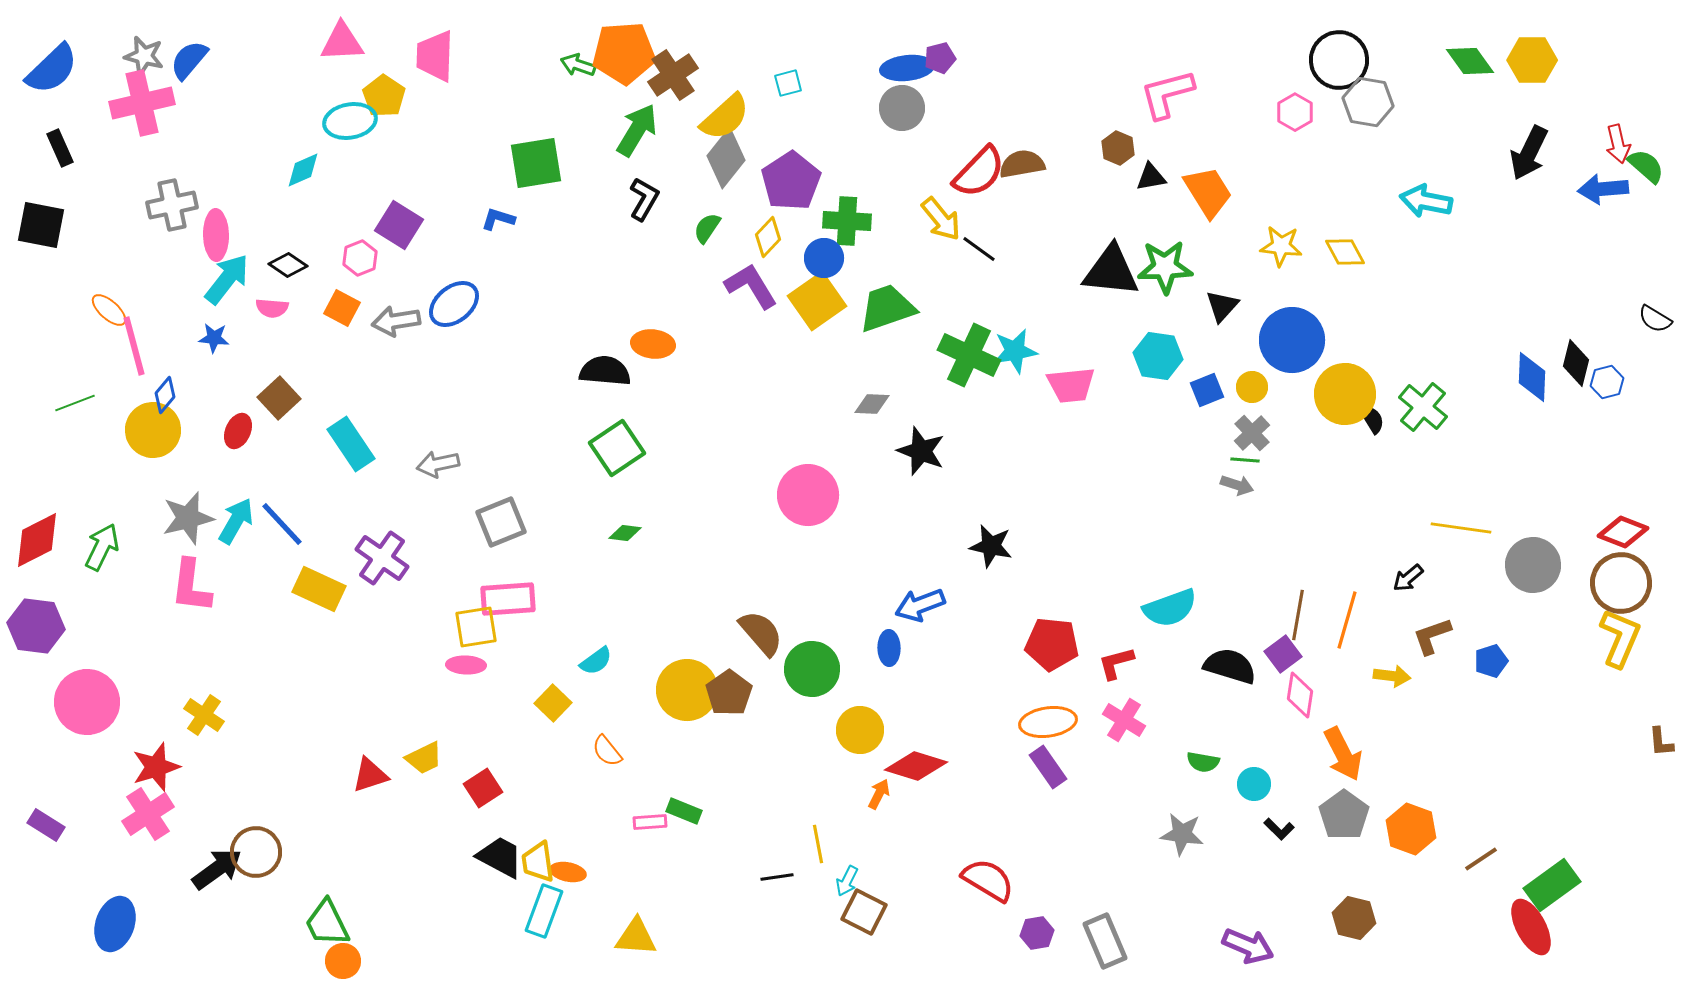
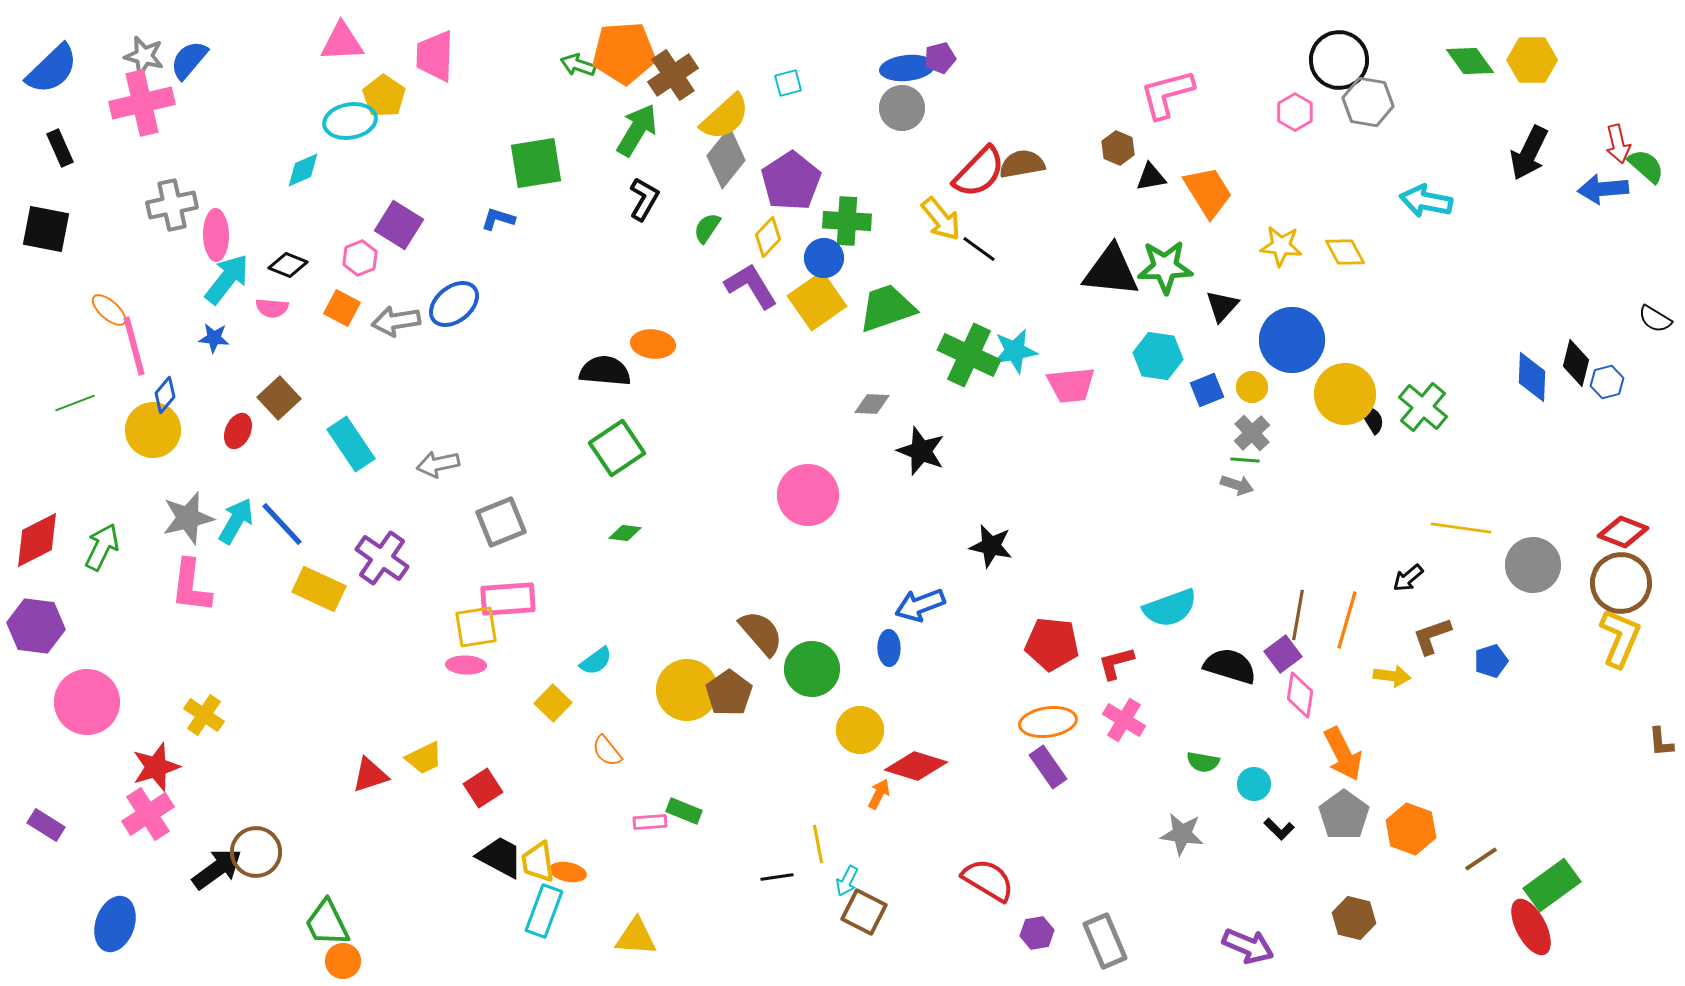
black square at (41, 225): moved 5 px right, 4 px down
black diamond at (288, 265): rotated 12 degrees counterclockwise
